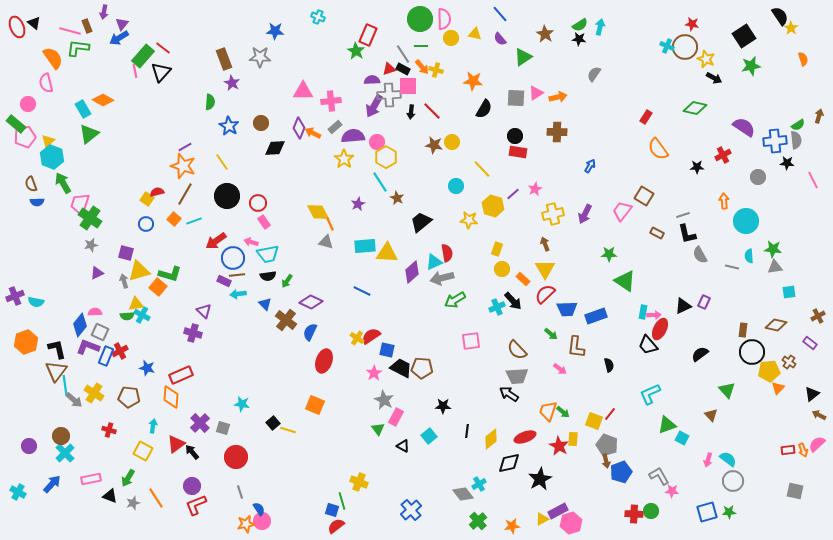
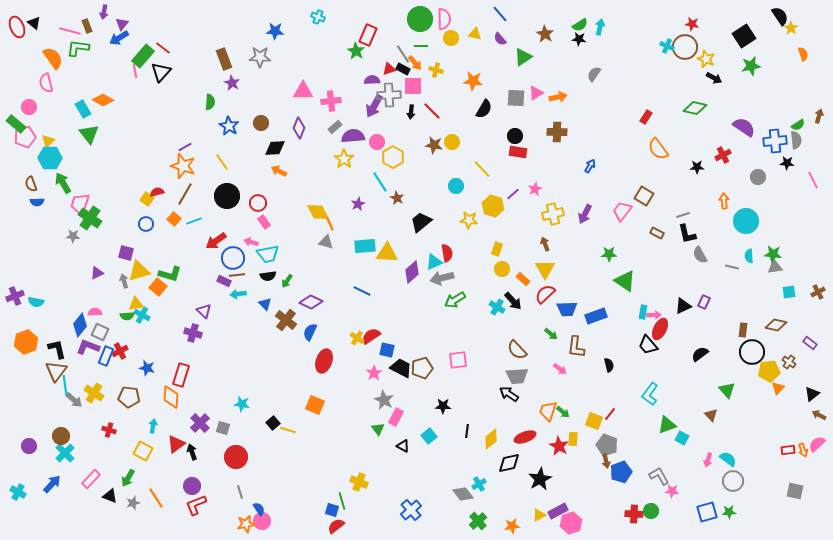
orange semicircle at (803, 59): moved 5 px up
orange arrow at (422, 67): moved 7 px left, 4 px up
pink square at (408, 86): moved 5 px right
pink circle at (28, 104): moved 1 px right, 3 px down
orange arrow at (313, 133): moved 34 px left, 38 px down
green triangle at (89, 134): rotated 30 degrees counterclockwise
cyan hexagon at (52, 157): moved 2 px left, 1 px down; rotated 20 degrees counterclockwise
yellow hexagon at (386, 157): moved 7 px right
gray star at (91, 245): moved 18 px left, 9 px up; rotated 16 degrees clockwise
green star at (773, 249): moved 5 px down
cyan cross at (497, 307): rotated 35 degrees counterclockwise
brown cross at (818, 316): moved 24 px up
pink square at (471, 341): moved 13 px left, 19 px down
brown pentagon at (422, 368): rotated 20 degrees counterclockwise
red rectangle at (181, 375): rotated 50 degrees counterclockwise
cyan L-shape at (650, 394): rotated 30 degrees counterclockwise
black arrow at (192, 452): rotated 21 degrees clockwise
pink rectangle at (91, 479): rotated 36 degrees counterclockwise
yellow triangle at (542, 519): moved 3 px left, 4 px up
